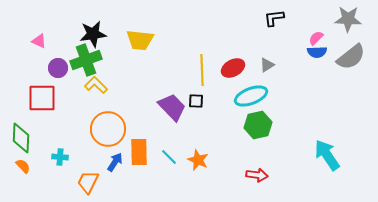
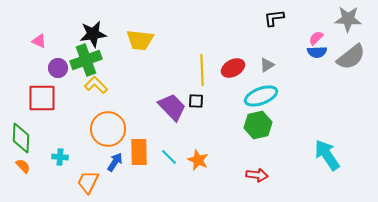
cyan ellipse: moved 10 px right
